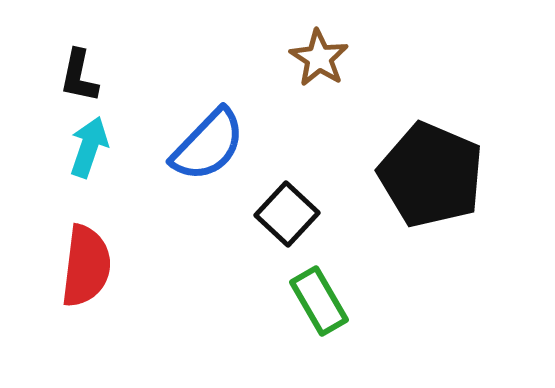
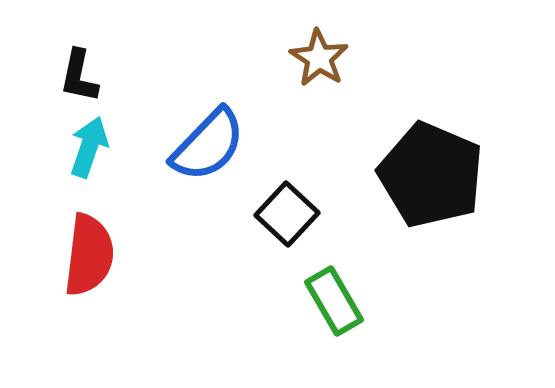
red semicircle: moved 3 px right, 11 px up
green rectangle: moved 15 px right
